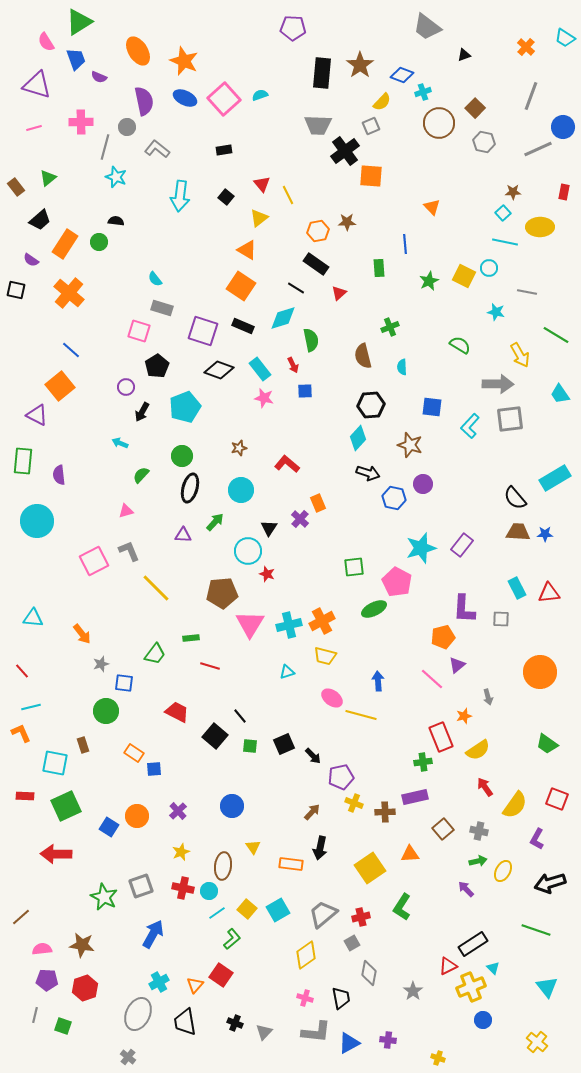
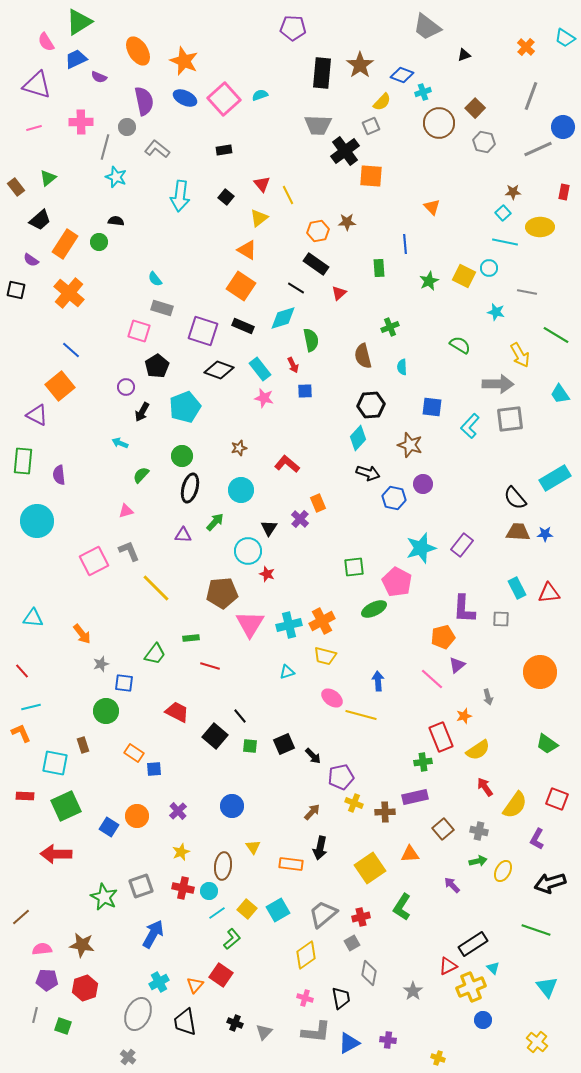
blue trapezoid at (76, 59): rotated 95 degrees counterclockwise
purple arrow at (466, 889): moved 14 px left, 4 px up
